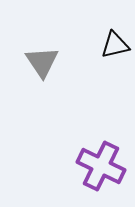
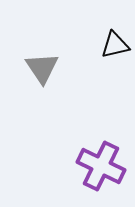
gray triangle: moved 6 px down
